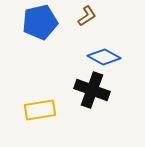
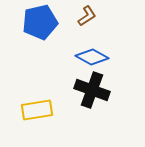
blue diamond: moved 12 px left
yellow rectangle: moved 3 px left
